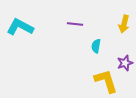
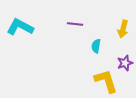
yellow arrow: moved 1 px left, 5 px down
